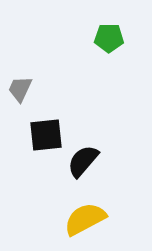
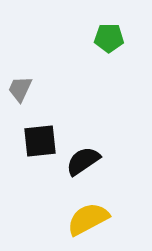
black square: moved 6 px left, 6 px down
black semicircle: rotated 15 degrees clockwise
yellow semicircle: moved 3 px right
